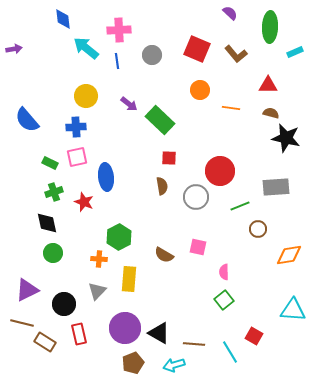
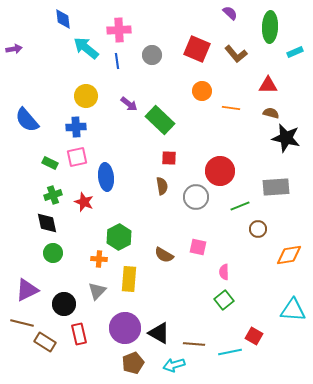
orange circle at (200, 90): moved 2 px right, 1 px down
green cross at (54, 192): moved 1 px left, 3 px down
cyan line at (230, 352): rotated 70 degrees counterclockwise
